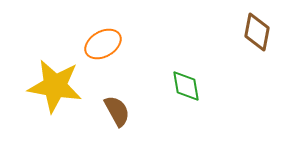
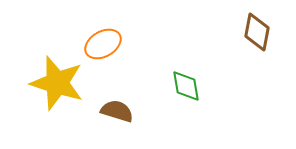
yellow star: moved 2 px right, 3 px up; rotated 8 degrees clockwise
brown semicircle: rotated 44 degrees counterclockwise
